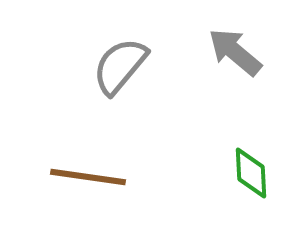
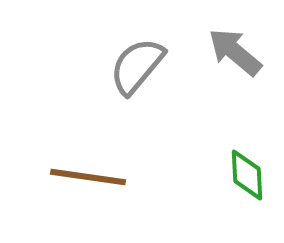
gray semicircle: moved 17 px right
green diamond: moved 4 px left, 2 px down
